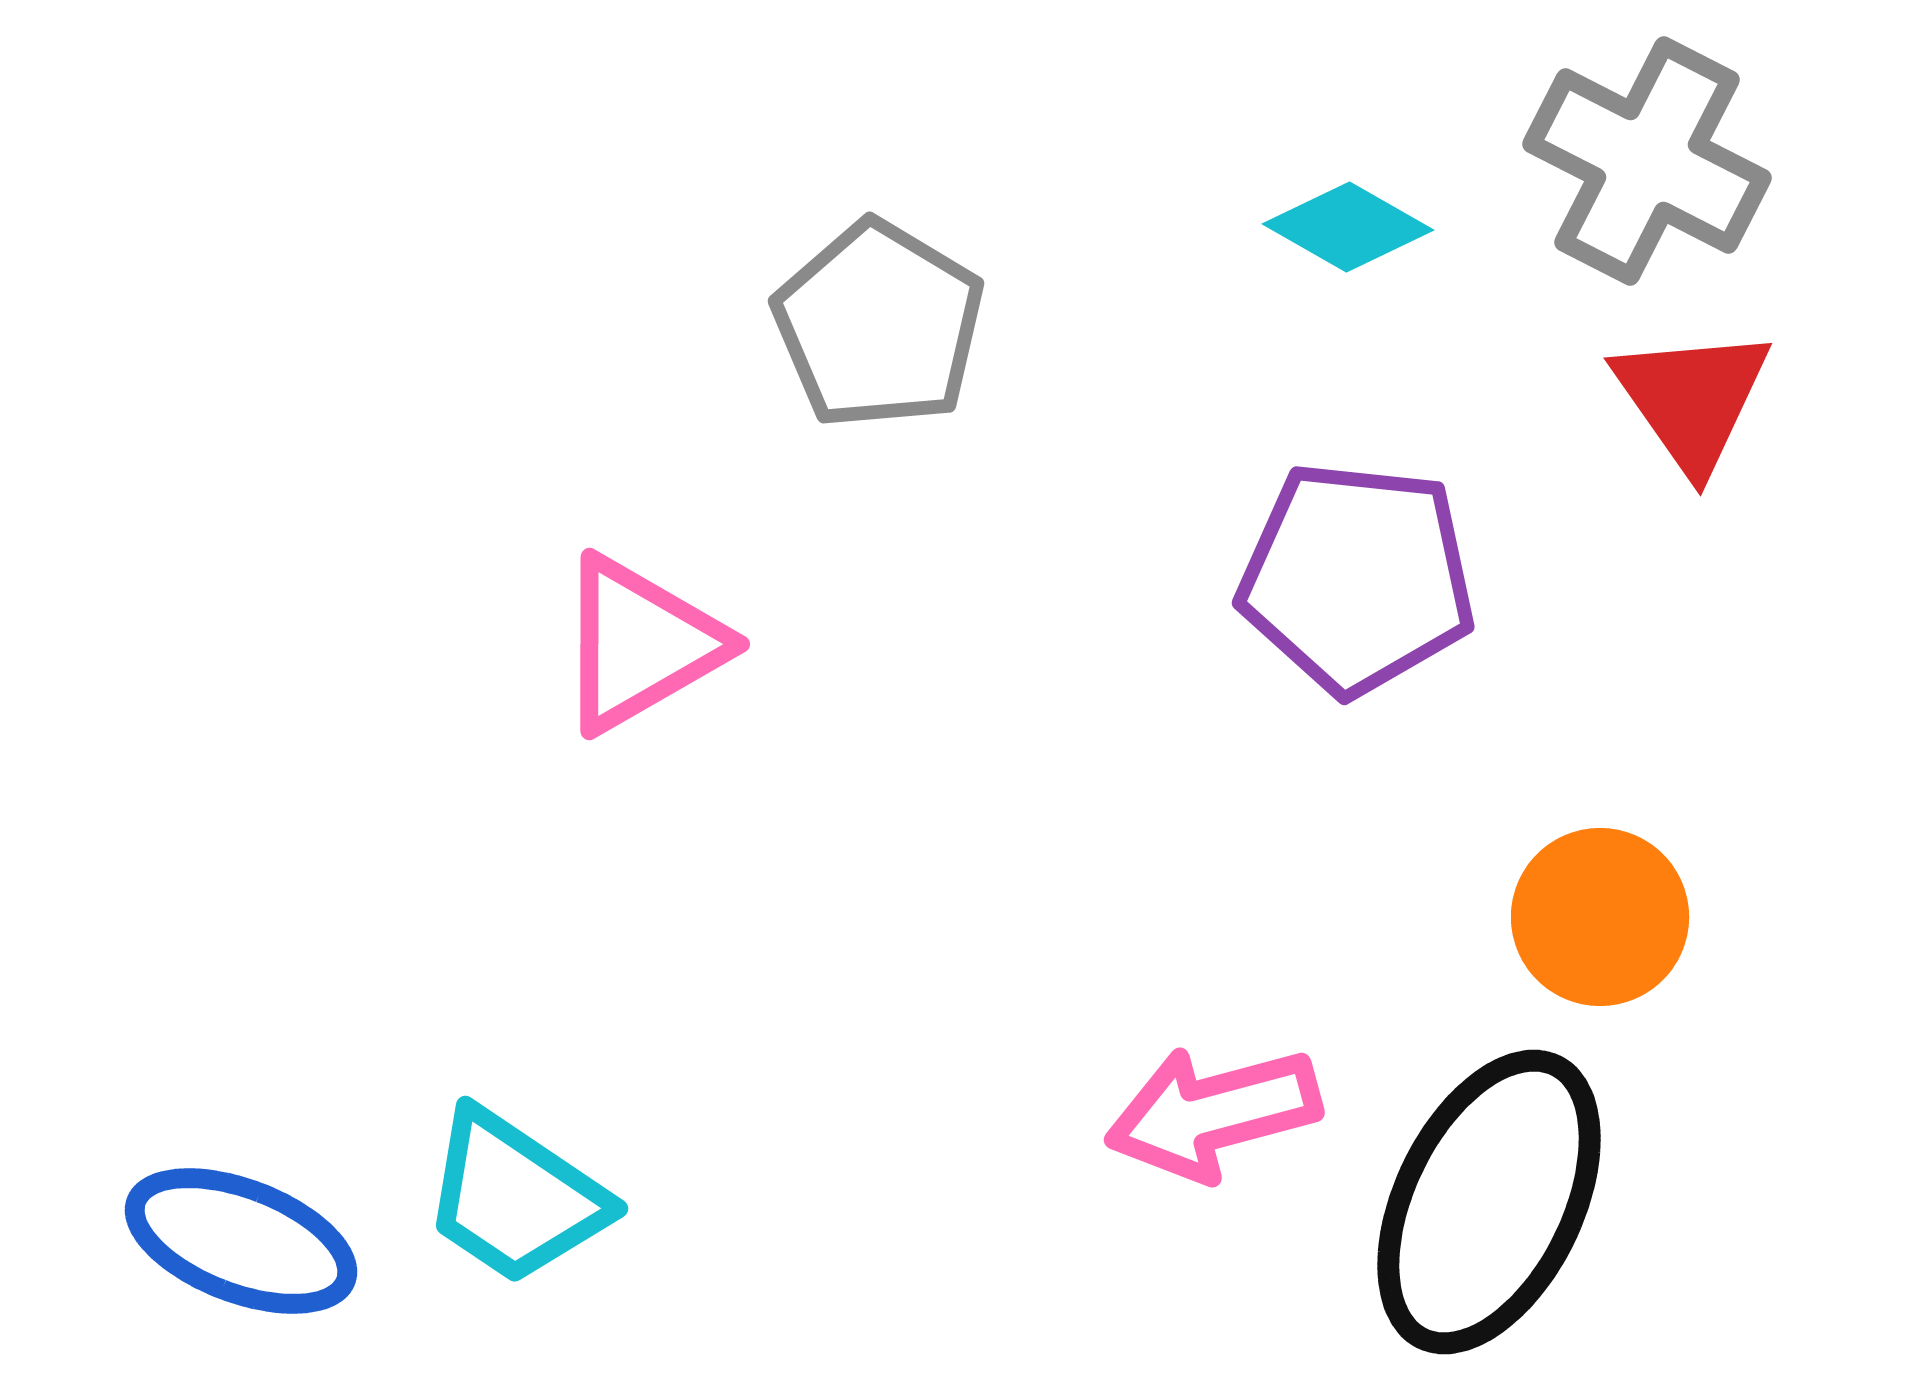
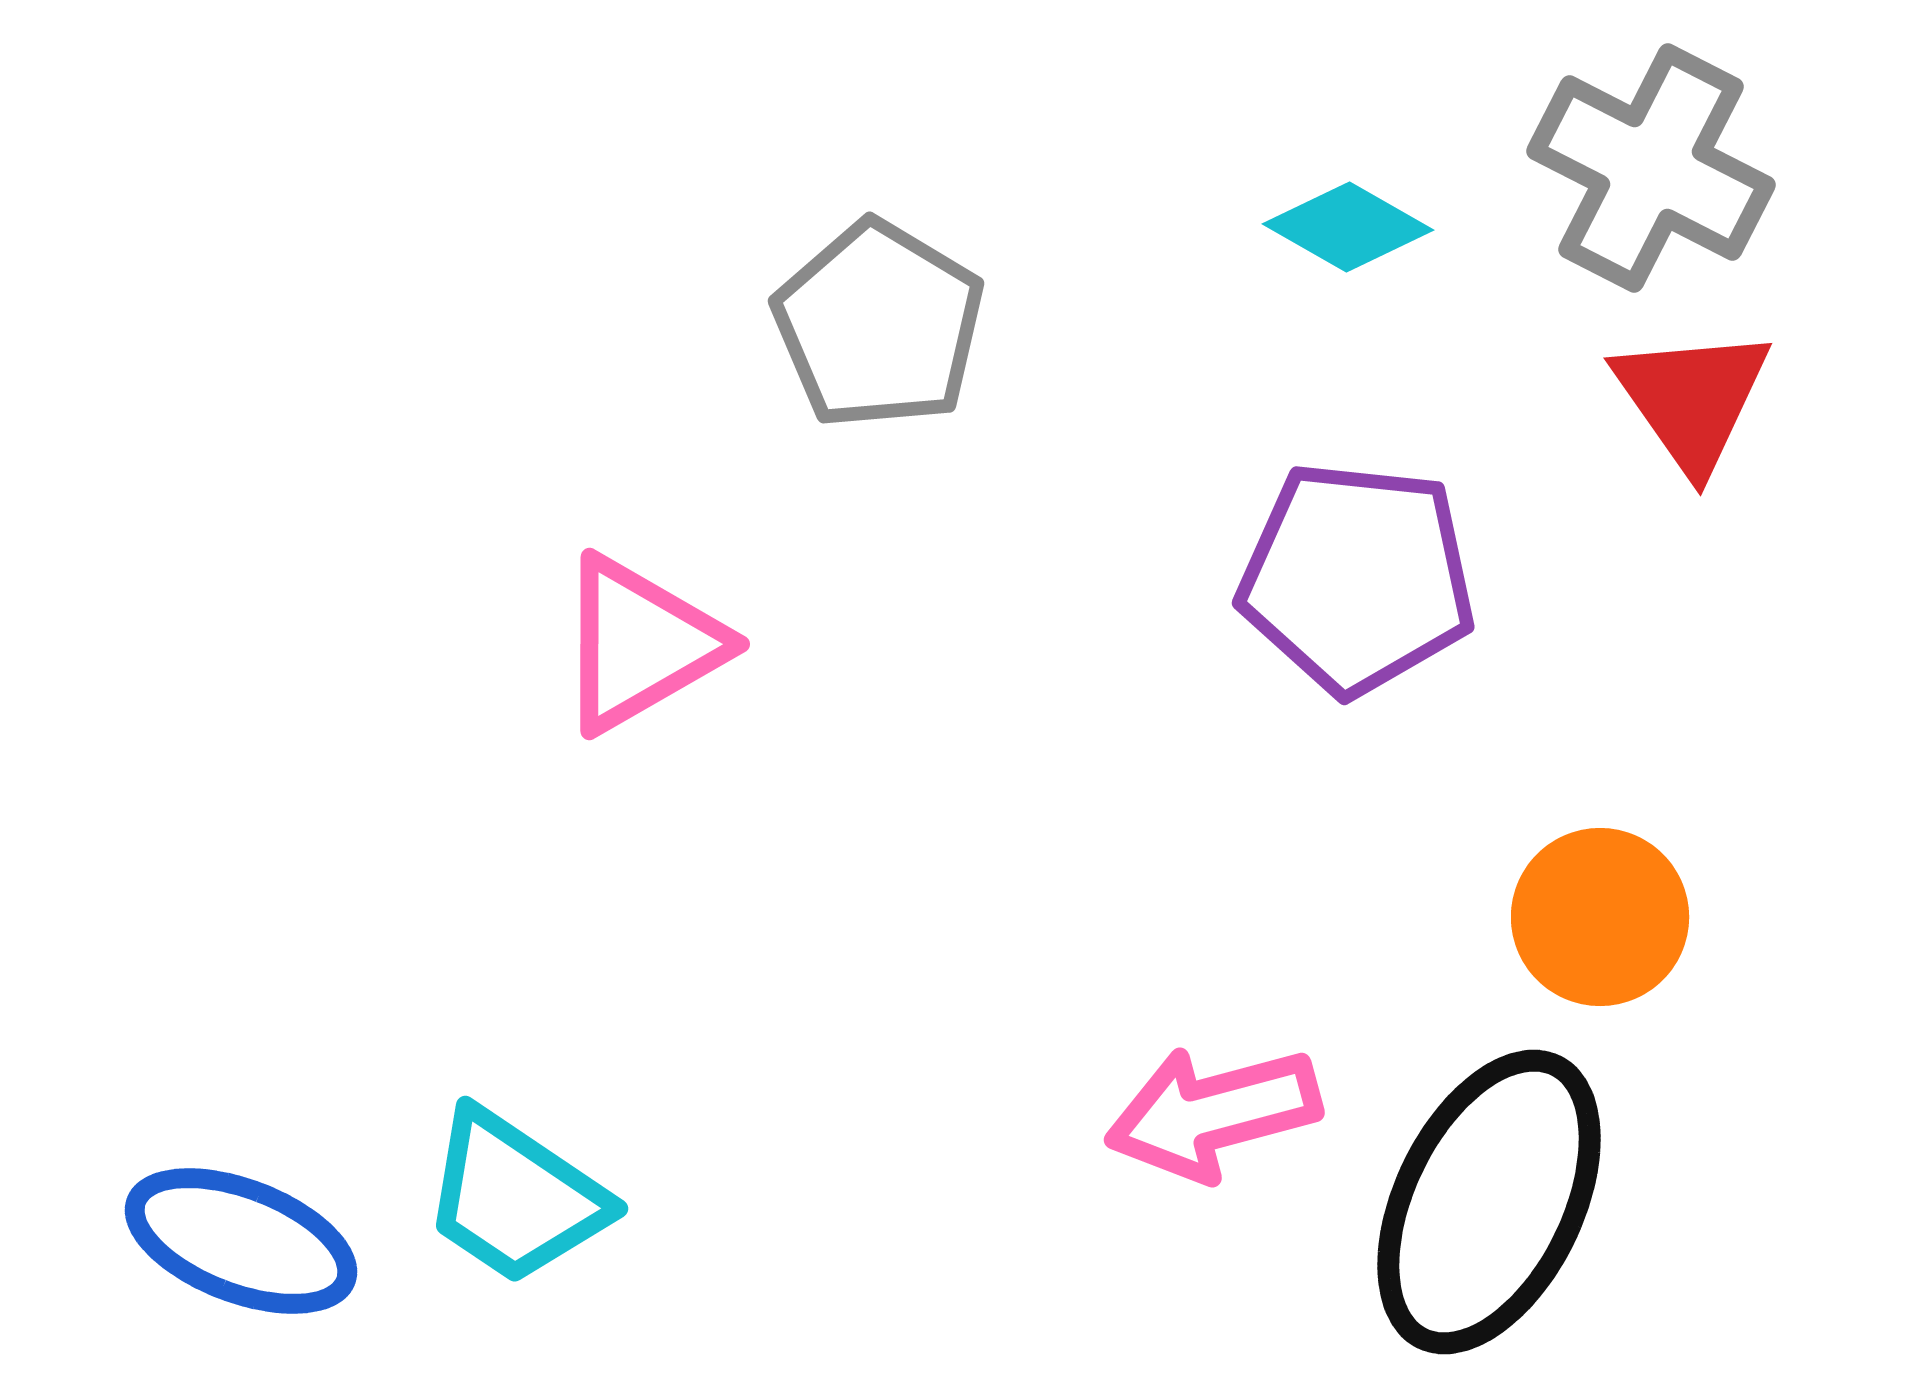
gray cross: moved 4 px right, 7 px down
